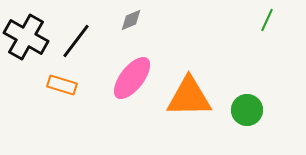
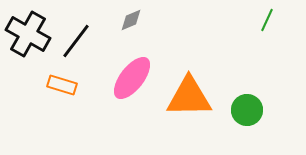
black cross: moved 2 px right, 3 px up
